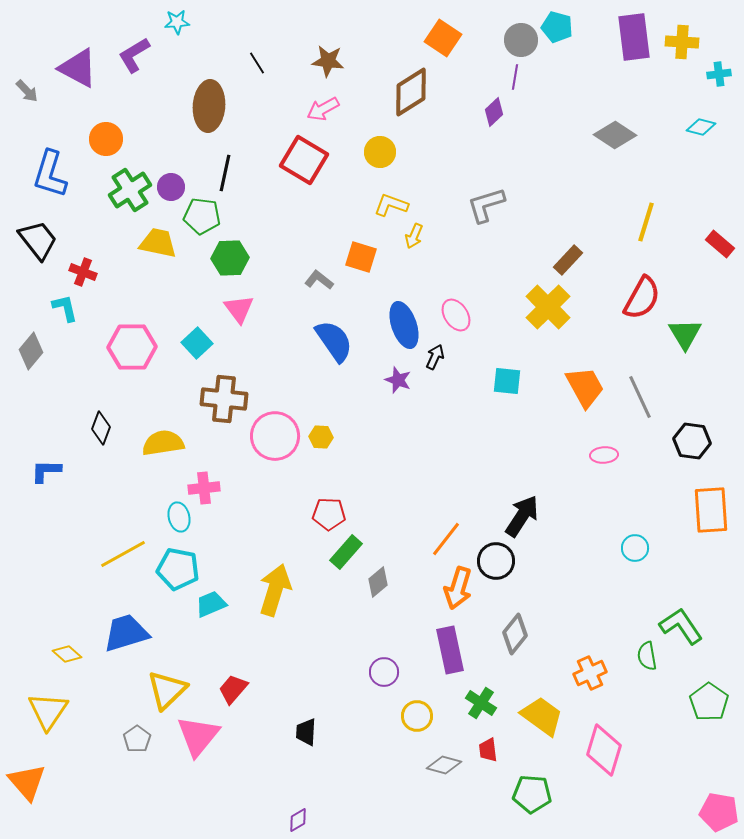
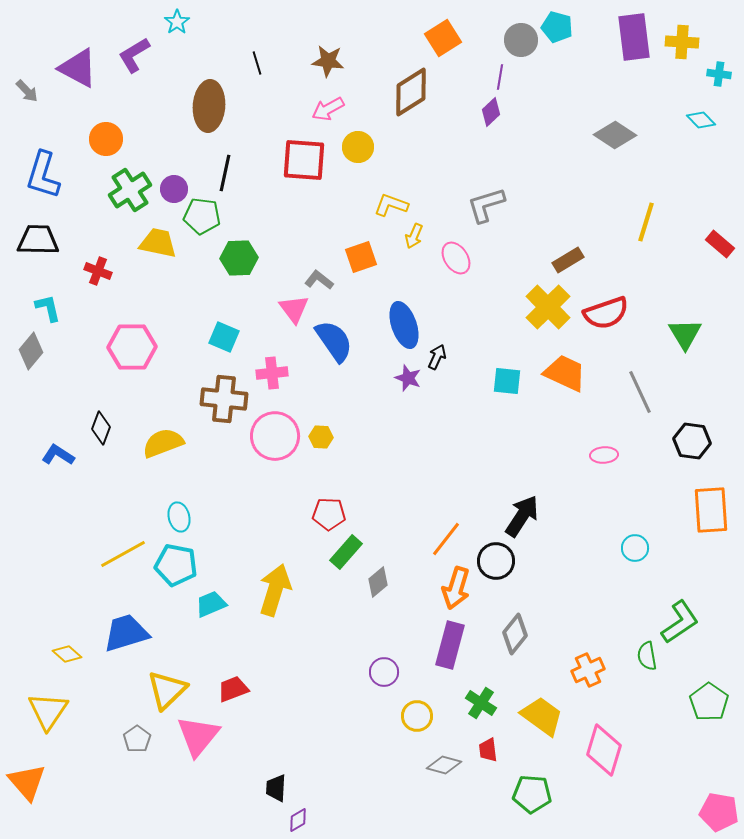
cyan star at (177, 22): rotated 30 degrees counterclockwise
orange square at (443, 38): rotated 24 degrees clockwise
black line at (257, 63): rotated 15 degrees clockwise
cyan cross at (719, 74): rotated 15 degrees clockwise
purple line at (515, 77): moved 15 px left
pink arrow at (323, 109): moved 5 px right
purple diamond at (494, 112): moved 3 px left
cyan diamond at (701, 127): moved 7 px up; rotated 32 degrees clockwise
yellow circle at (380, 152): moved 22 px left, 5 px up
red square at (304, 160): rotated 27 degrees counterclockwise
blue L-shape at (50, 174): moved 7 px left, 1 px down
purple circle at (171, 187): moved 3 px right, 2 px down
black trapezoid at (38, 240): rotated 51 degrees counterclockwise
orange square at (361, 257): rotated 36 degrees counterclockwise
green hexagon at (230, 258): moved 9 px right
brown rectangle at (568, 260): rotated 16 degrees clockwise
red cross at (83, 272): moved 15 px right, 1 px up
red semicircle at (642, 298): moved 36 px left, 15 px down; rotated 42 degrees clockwise
cyan L-shape at (65, 308): moved 17 px left
pink triangle at (239, 309): moved 55 px right
pink ellipse at (456, 315): moved 57 px up
cyan square at (197, 343): moved 27 px right, 6 px up; rotated 24 degrees counterclockwise
black arrow at (435, 357): moved 2 px right
purple star at (398, 380): moved 10 px right, 2 px up
orange trapezoid at (585, 387): moved 20 px left, 14 px up; rotated 36 degrees counterclockwise
gray line at (640, 397): moved 5 px up
yellow semicircle at (163, 443): rotated 12 degrees counterclockwise
blue L-shape at (46, 471): moved 12 px right, 16 px up; rotated 32 degrees clockwise
pink cross at (204, 488): moved 68 px right, 115 px up
cyan pentagon at (178, 569): moved 2 px left, 4 px up
orange arrow at (458, 588): moved 2 px left
green L-shape at (681, 626): moved 1 px left, 4 px up; rotated 90 degrees clockwise
purple rectangle at (450, 650): moved 5 px up; rotated 27 degrees clockwise
orange cross at (590, 673): moved 2 px left, 3 px up
red trapezoid at (233, 689): rotated 28 degrees clockwise
black trapezoid at (306, 732): moved 30 px left, 56 px down
